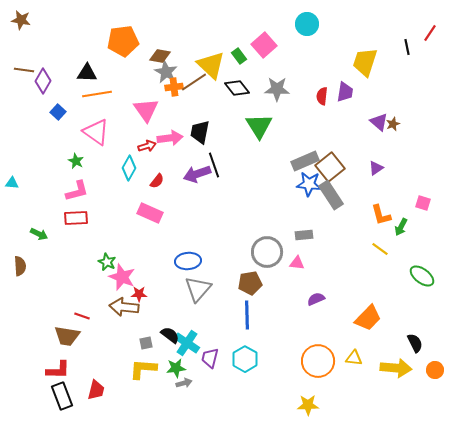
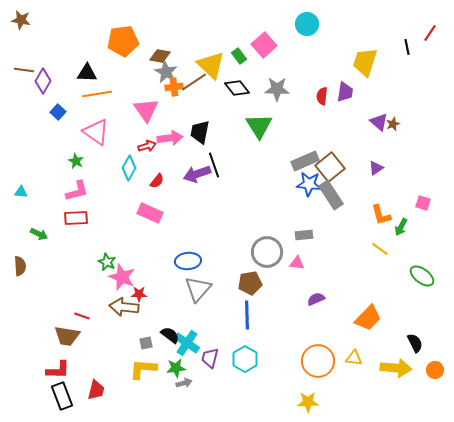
cyan triangle at (12, 183): moved 9 px right, 9 px down
yellow star at (308, 405): moved 3 px up
